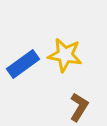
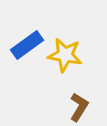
blue rectangle: moved 4 px right, 19 px up
